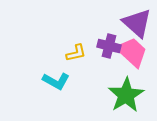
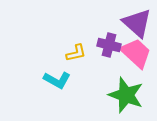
purple cross: moved 1 px up
pink trapezoid: moved 4 px right, 1 px down
cyan L-shape: moved 1 px right, 1 px up
green star: rotated 21 degrees counterclockwise
